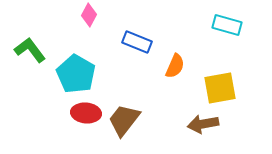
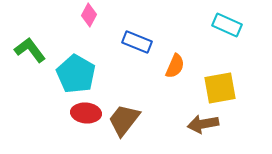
cyan rectangle: rotated 8 degrees clockwise
